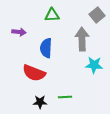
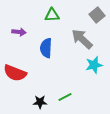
gray arrow: rotated 45 degrees counterclockwise
cyan star: rotated 18 degrees counterclockwise
red semicircle: moved 19 px left
green line: rotated 24 degrees counterclockwise
